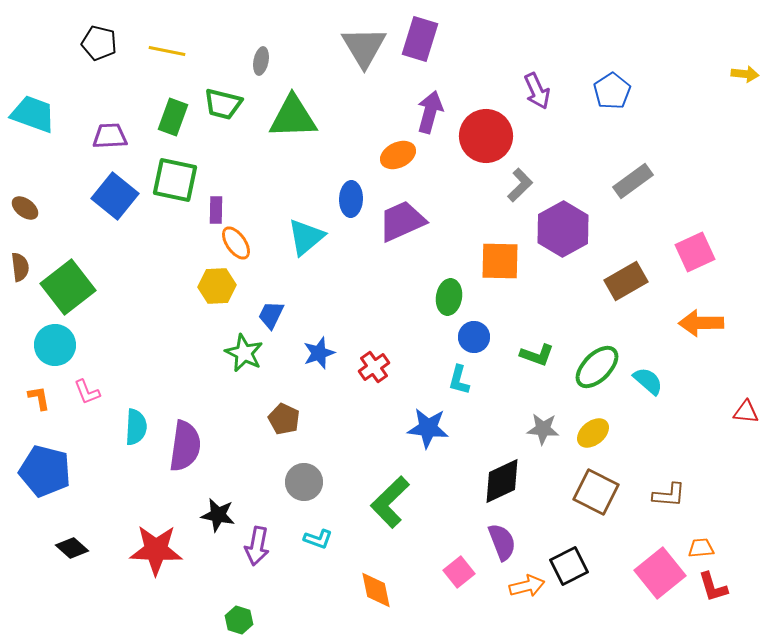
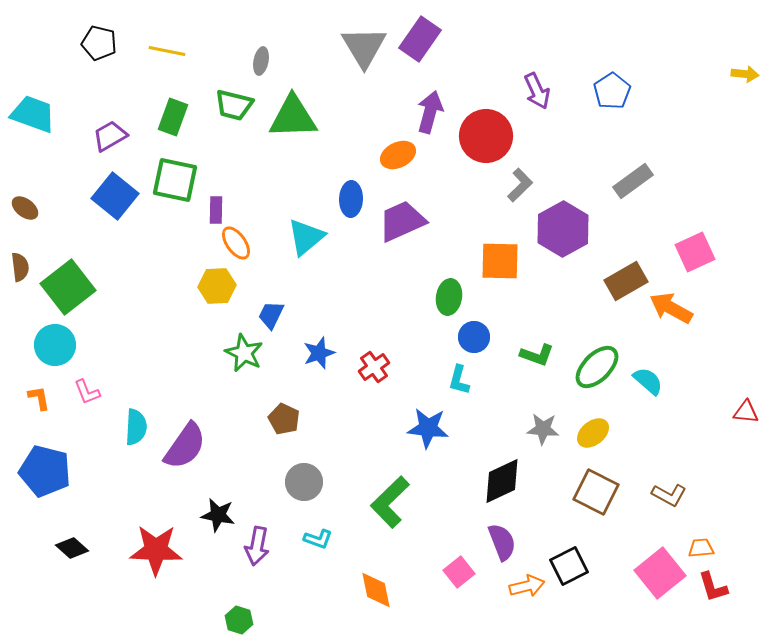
purple rectangle at (420, 39): rotated 18 degrees clockwise
green trapezoid at (223, 104): moved 11 px right, 1 px down
purple trapezoid at (110, 136): rotated 27 degrees counterclockwise
orange arrow at (701, 323): moved 30 px left, 15 px up; rotated 30 degrees clockwise
purple semicircle at (185, 446): rotated 27 degrees clockwise
brown L-shape at (669, 495): rotated 24 degrees clockwise
